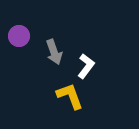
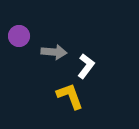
gray arrow: rotated 65 degrees counterclockwise
